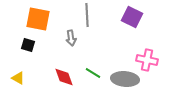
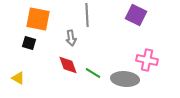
purple square: moved 4 px right, 2 px up
black square: moved 1 px right, 2 px up
red diamond: moved 4 px right, 12 px up
